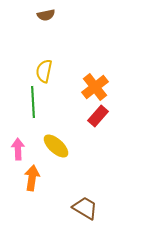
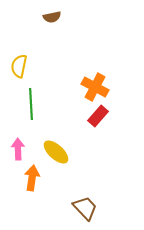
brown semicircle: moved 6 px right, 2 px down
yellow semicircle: moved 25 px left, 5 px up
orange cross: rotated 24 degrees counterclockwise
green line: moved 2 px left, 2 px down
yellow ellipse: moved 6 px down
brown trapezoid: rotated 16 degrees clockwise
